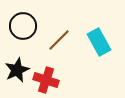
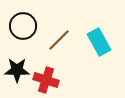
black star: rotated 25 degrees clockwise
